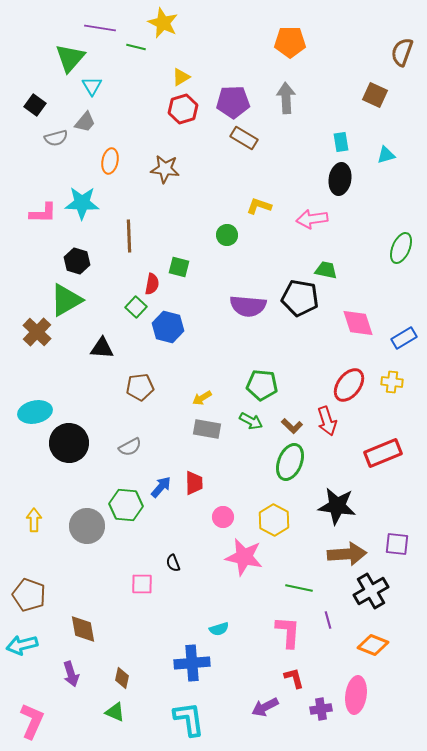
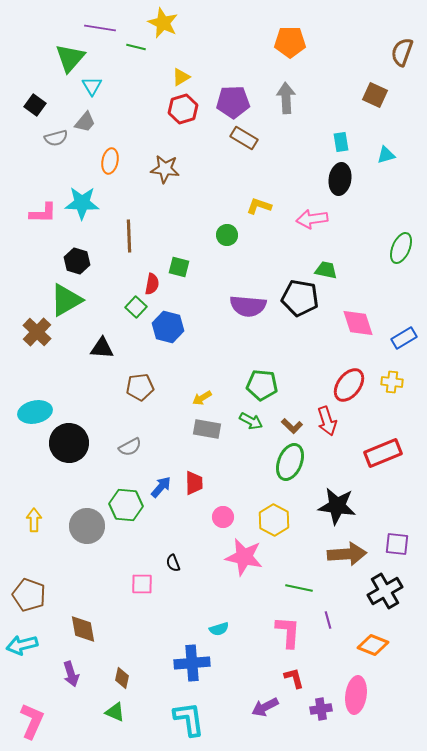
black cross at (371, 591): moved 14 px right
